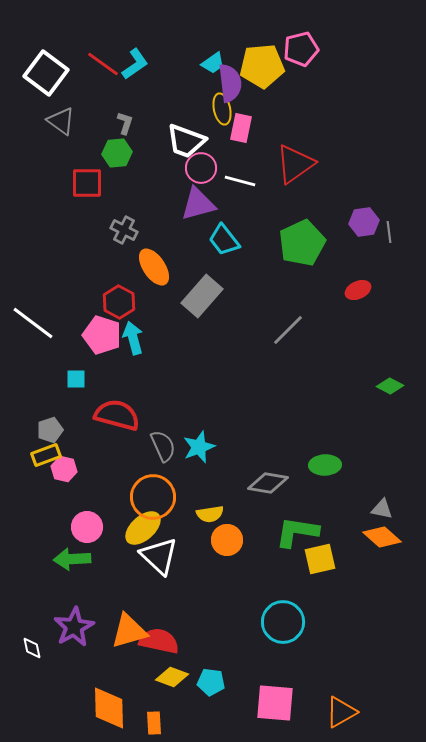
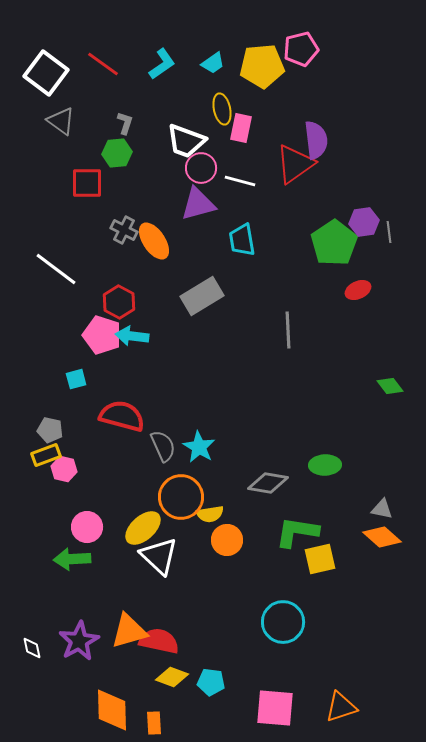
cyan L-shape at (135, 64): moved 27 px right
purple semicircle at (230, 83): moved 86 px right, 57 px down
cyan trapezoid at (224, 240): moved 18 px right; rotated 28 degrees clockwise
green pentagon at (302, 243): moved 32 px right; rotated 9 degrees counterclockwise
orange ellipse at (154, 267): moved 26 px up
gray rectangle at (202, 296): rotated 18 degrees clockwise
white line at (33, 323): moved 23 px right, 54 px up
gray line at (288, 330): rotated 48 degrees counterclockwise
cyan arrow at (133, 338): moved 1 px left, 2 px up; rotated 68 degrees counterclockwise
cyan square at (76, 379): rotated 15 degrees counterclockwise
green diamond at (390, 386): rotated 24 degrees clockwise
red semicircle at (117, 415): moved 5 px right, 1 px down
gray pentagon at (50, 430): rotated 30 degrees clockwise
cyan star at (199, 447): rotated 20 degrees counterclockwise
orange circle at (153, 497): moved 28 px right
purple star at (74, 627): moved 5 px right, 14 px down
pink square at (275, 703): moved 5 px down
orange diamond at (109, 708): moved 3 px right, 2 px down
orange triangle at (341, 712): moved 5 px up; rotated 12 degrees clockwise
